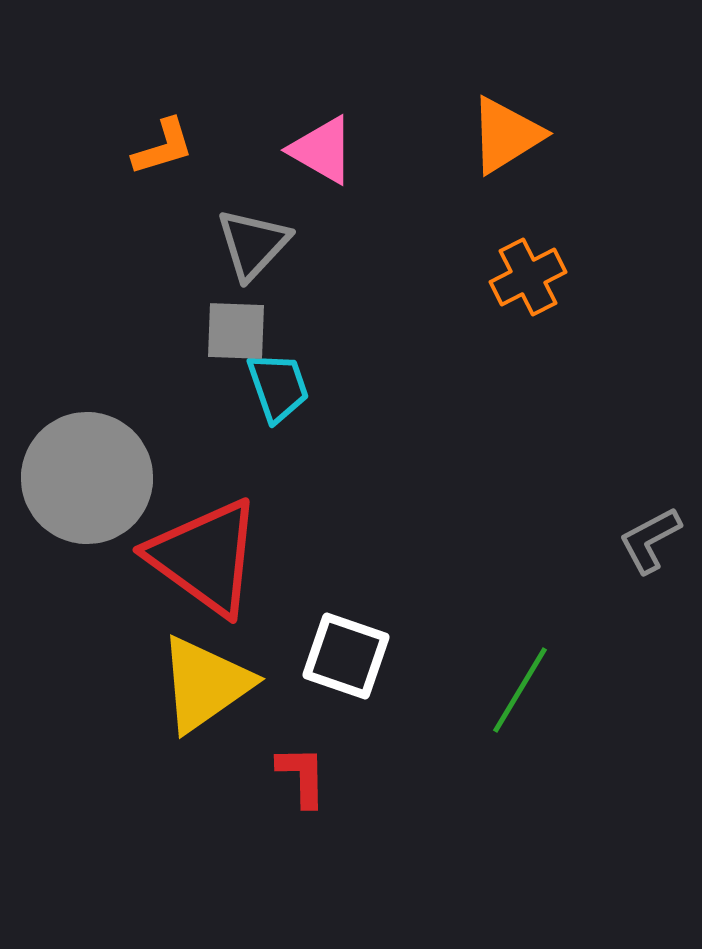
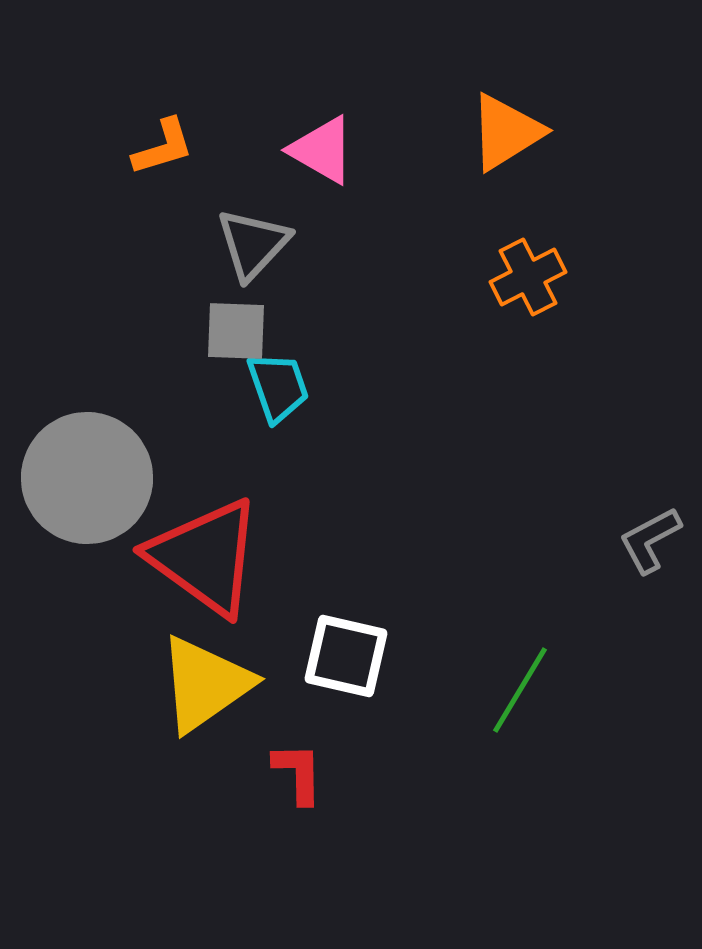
orange triangle: moved 3 px up
white square: rotated 6 degrees counterclockwise
red L-shape: moved 4 px left, 3 px up
